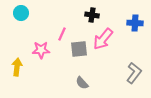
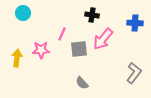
cyan circle: moved 2 px right
yellow arrow: moved 9 px up
